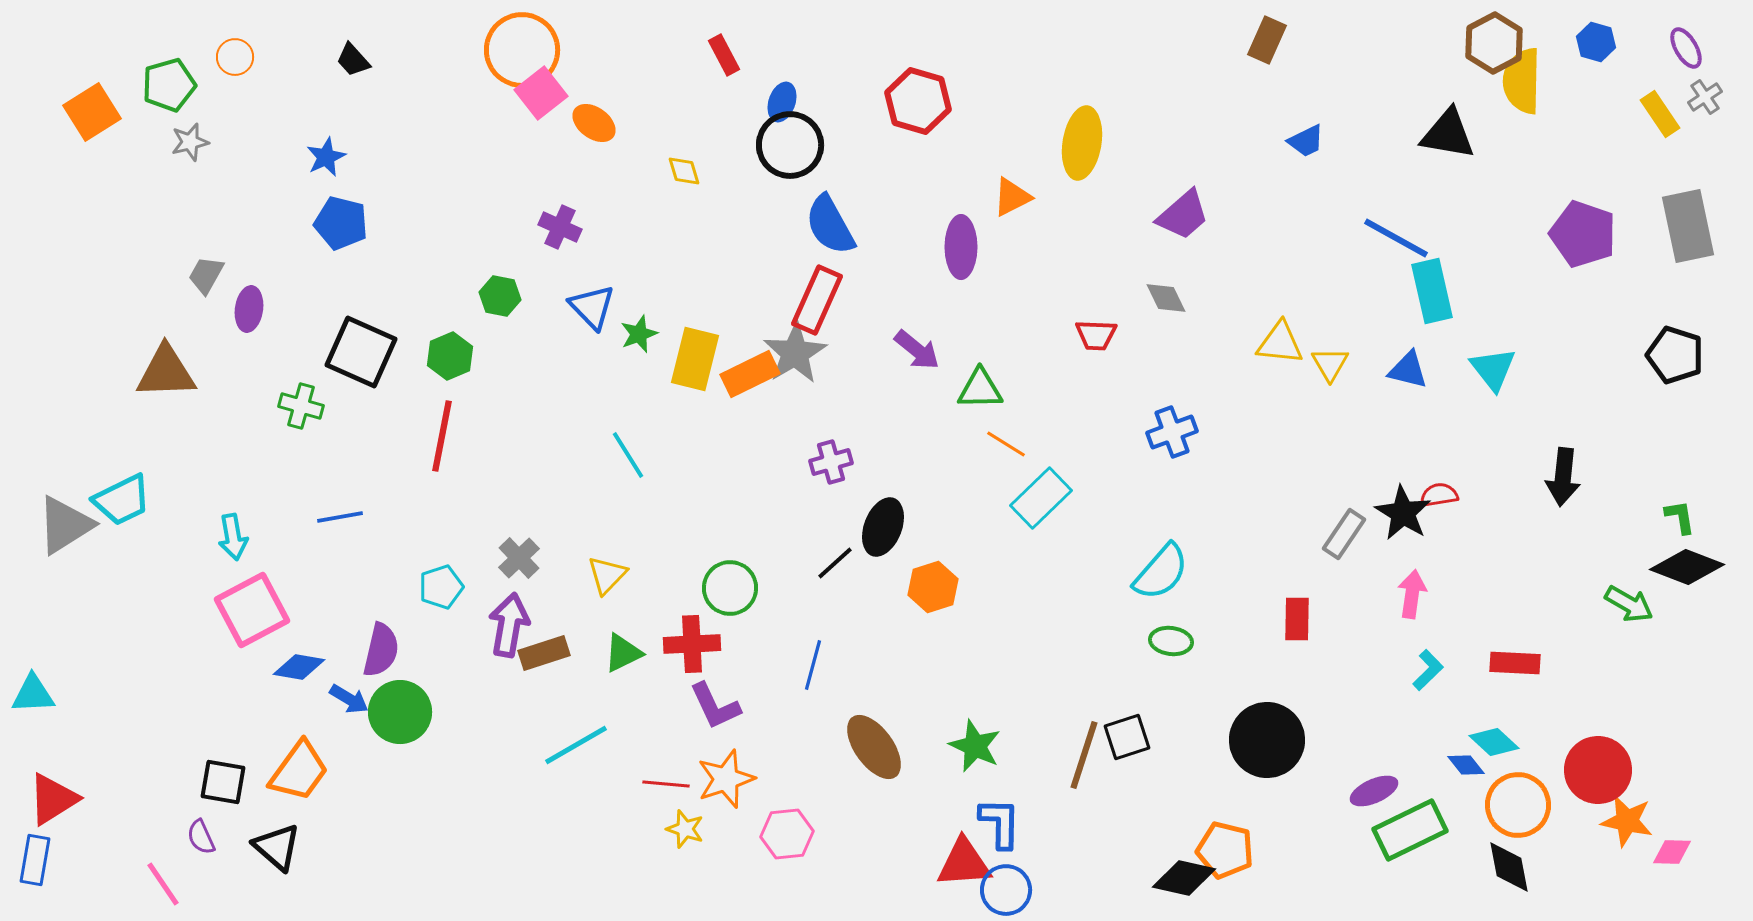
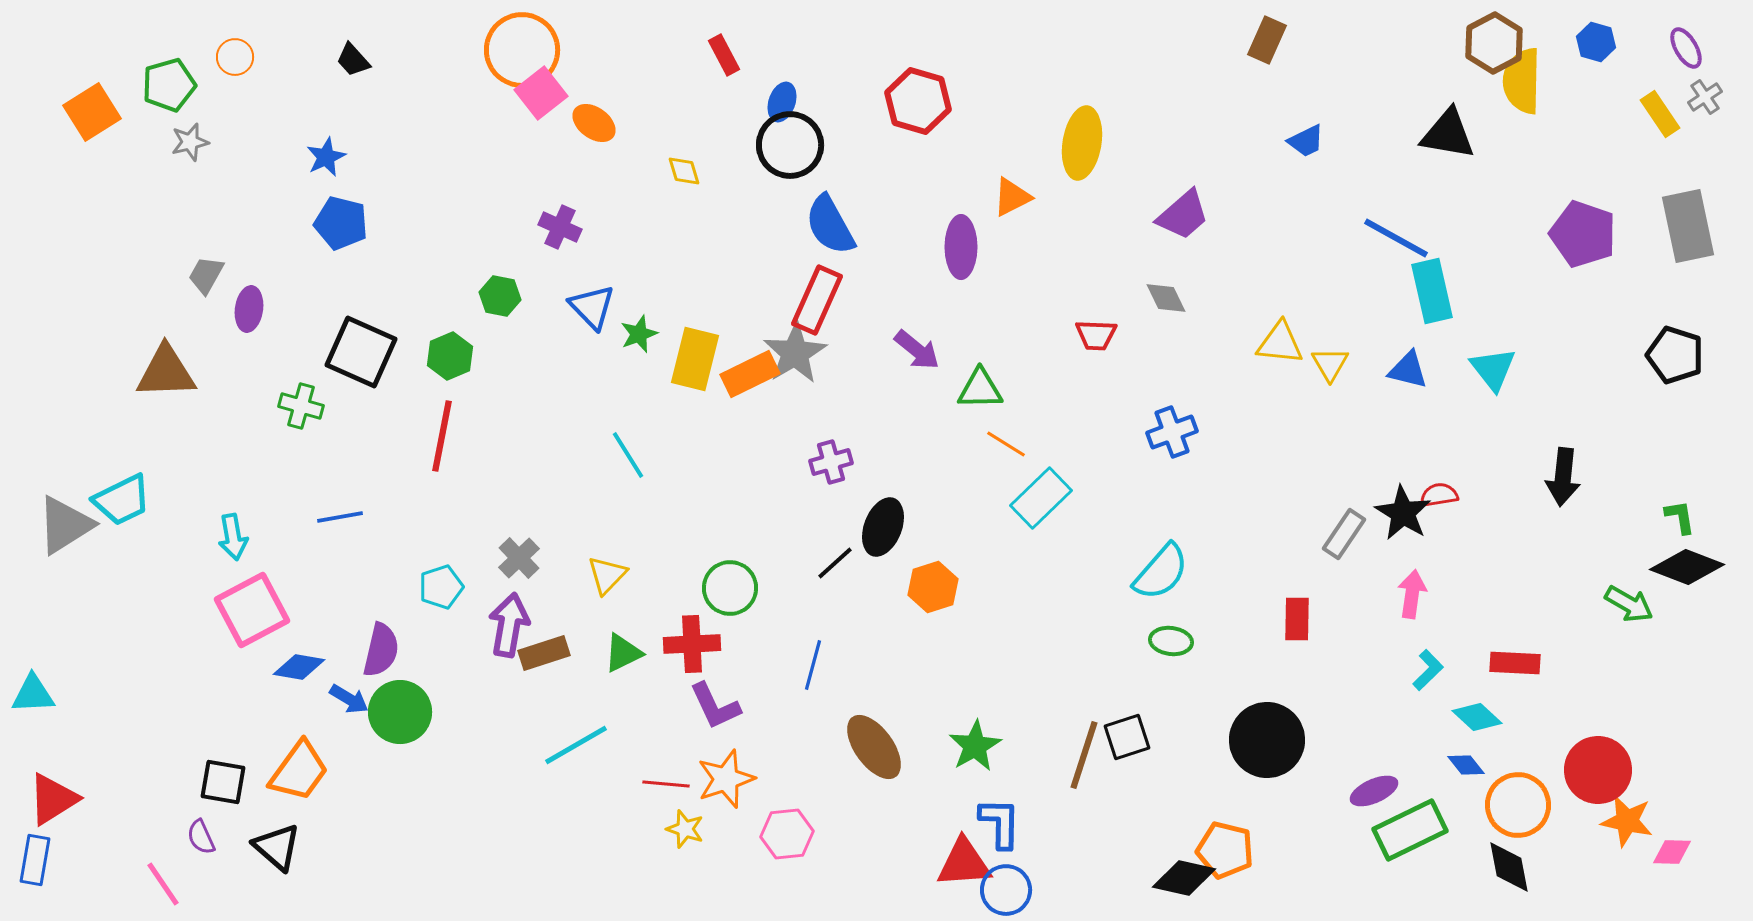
cyan diamond at (1494, 742): moved 17 px left, 25 px up
green star at (975, 746): rotated 18 degrees clockwise
